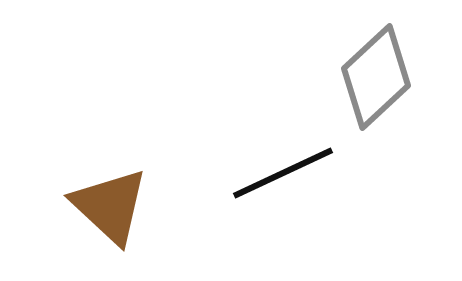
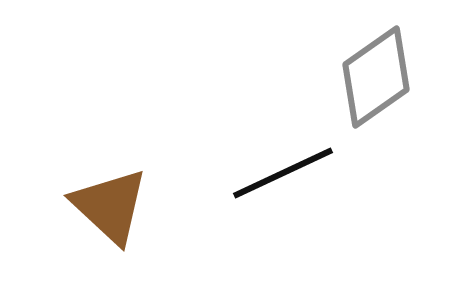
gray diamond: rotated 8 degrees clockwise
